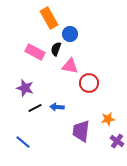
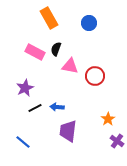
blue circle: moved 19 px right, 11 px up
red circle: moved 6 px right, 7 px up
purple star: rotated 30 degrees clockwise
orange star: rotated 24 degrees counterclockwise
purple trapezoid: moved 13 px left
